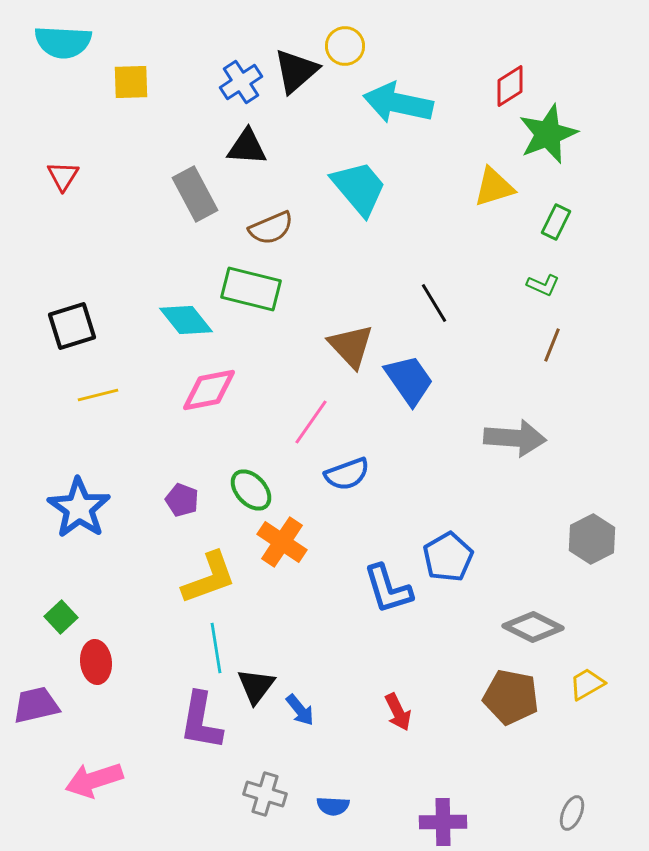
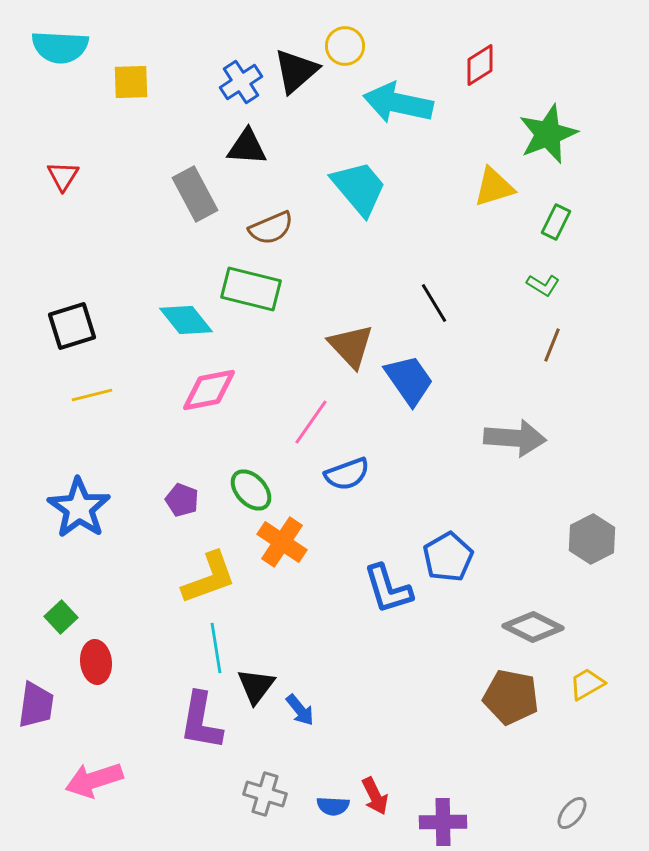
cyan semicircle at (63, 42): moved 3 px left, 5 px down
red diamond at (510, 86): moved 30 px left, 21 px up
green L-shape at (543, 285): rotated 8 degrees clockwise
yellow line at (98, 395): moved 6 px left
purple trapezoid at (36, 705): rotated 111 degrees clockwise
red arrow at (398, 712): moved 23 px left, 84 px down
gray ellipse at (572, 813): rotated 16 degrees clockwise
